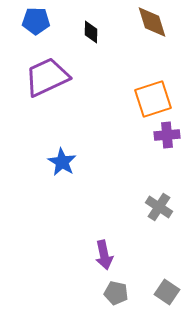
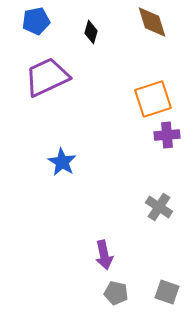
blue pentagon: rotated 12 degrees counterclockwise
black diamond: rotated 15 degrees clockwise
gray square: rotated 15 degrees counterclockwise
